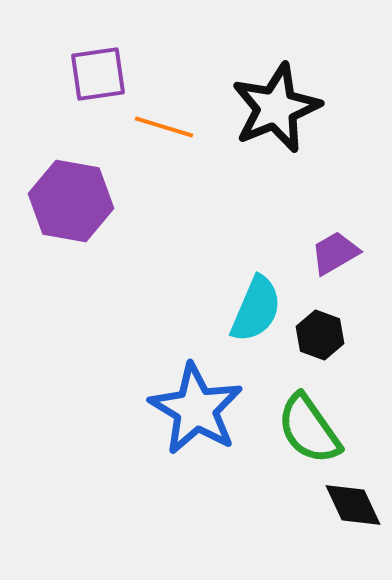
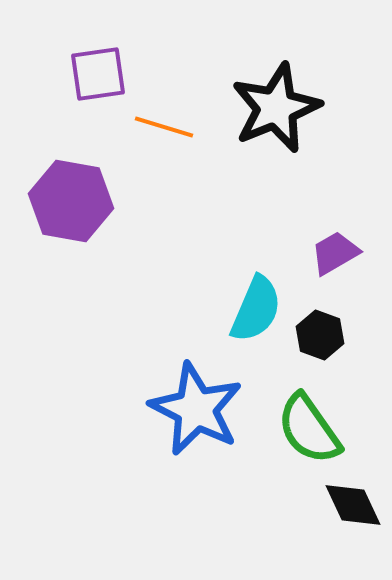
blue star: rotated 4 degrees counterclockwise
